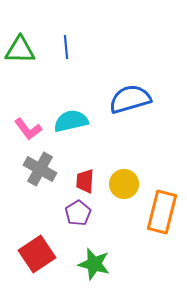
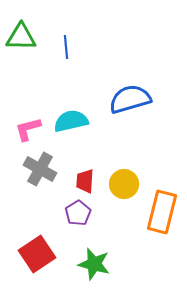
green triangle: moved 1 px right, 13 px up
pink L-shape: rotated 112 degrees clockwise
